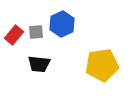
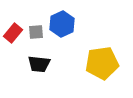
red rectangle: moved 1 px left, 2 px up
yellow pentagon: moved 2 px up
